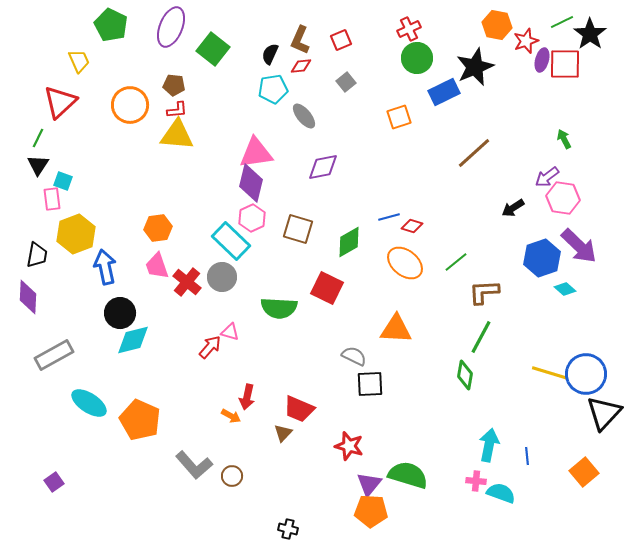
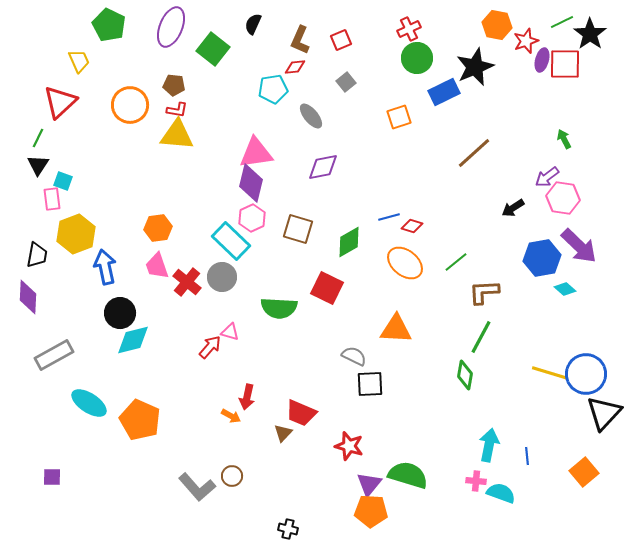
green pentagon at (111, 25): moved 2 px left
black semicircle at (270, 54): moved 17 px left, 30 px up
red diamond at (301, 66): moved 6 px left, 1 px down
red L-shape at (177, 110): rotated 15 degrees clockwise
gray ellipse at (304, 116): moved 7 px right
blue hexagon at (542, 258): rotated 9 degrees clockwise
red trapezoid at (299, 409): moved 2 px right, 4 px down
gray L-shape at (194, 465): moved 3 px right, 22 px down
purple square at (54, 482): moved 2 px left, 5 px up; rotated 36 degrees clockwise
